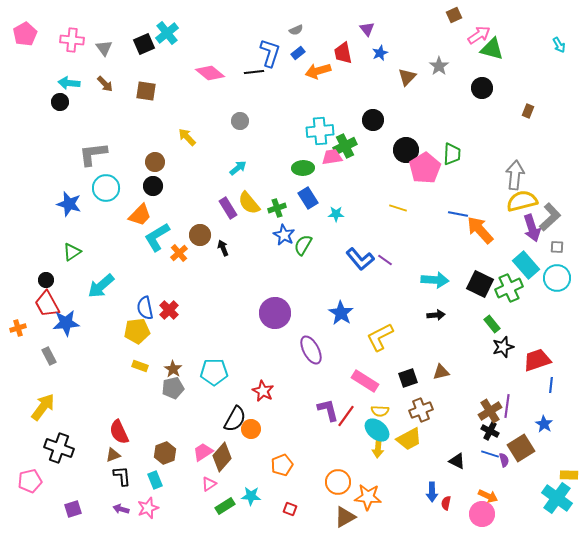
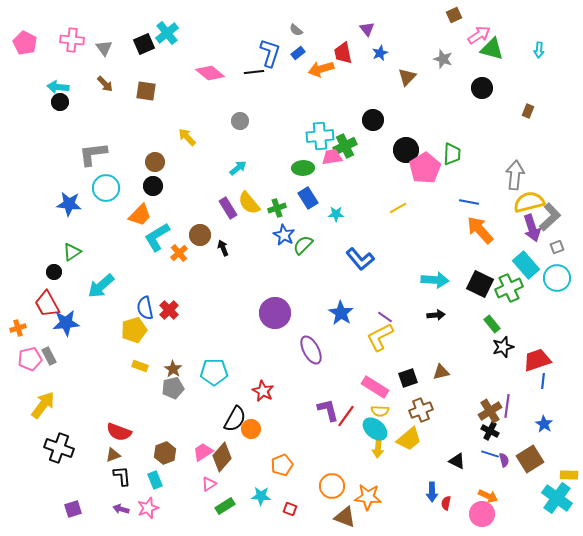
gray semicircle at (296, 30): rotated 64 degrees clockwise
pink pentagon at (25, 34): moved 9 px down; rotated 15 degrees counterclockwise
cyan arrow at (559, 45): moved 20 px left, 5 px down; rotated 35 degrees clockwise
gray star at (439, 66): moved 4 px right, 7 px up; rotated 18 degrees counterclockwise
orange arrow at (318, 71): moved 3 px right, 2 px up
cyan arrow at (69, 83): moved 11 px left, 4 px down
cyan cross at (320, 131): moved 5 px down
yellow semicircle at (522, 201): moved 7 px right, 1 px down
blue star at (69, 204): rotated 10 degrees counterclockwise
yellow line at (398, 208): rotated 48 degrees counterclockwise
blue line at (458, 214): moved 11 px right, 12 px up
green semicircle at (303, 245): rotated 15 degrees clockwise
gray square at (557, 247): rotated 24 degrees counterclockwise
purple line at (385, 260): moved 57 px down
black circle at (46, 280): moved 8 px right, 8 px up
yellow pentagon at (137, 331): moved 3 px left, 1 px up; rotated 10 degrees counterclockwise
pink rectangle at (365, 381): moved 10 px right, 6 px down
blue line at (551, 385): moved 8 px left, 4 px up
yellow arrow at (43, 407): moved 2 px up
cyan ellipse at (377, 430): moved 2 px left, 1 px up
red semicircle at (119, 432): rotated 45 degrees counterclockwise
yellow trapezoid at (409, 439): rotated 12 degrees counterclockwise
brown square at (521, 448): moved 9 px right, 11 px down
pink pentagon at (30, 481): moved 122 px up
orange circle at (338, 482): moved 6 px left, 4 px down
cyan star at (251, 496): moved 10 px right
brown triangle at (345, 517): rotated 50 degrees clockwise
